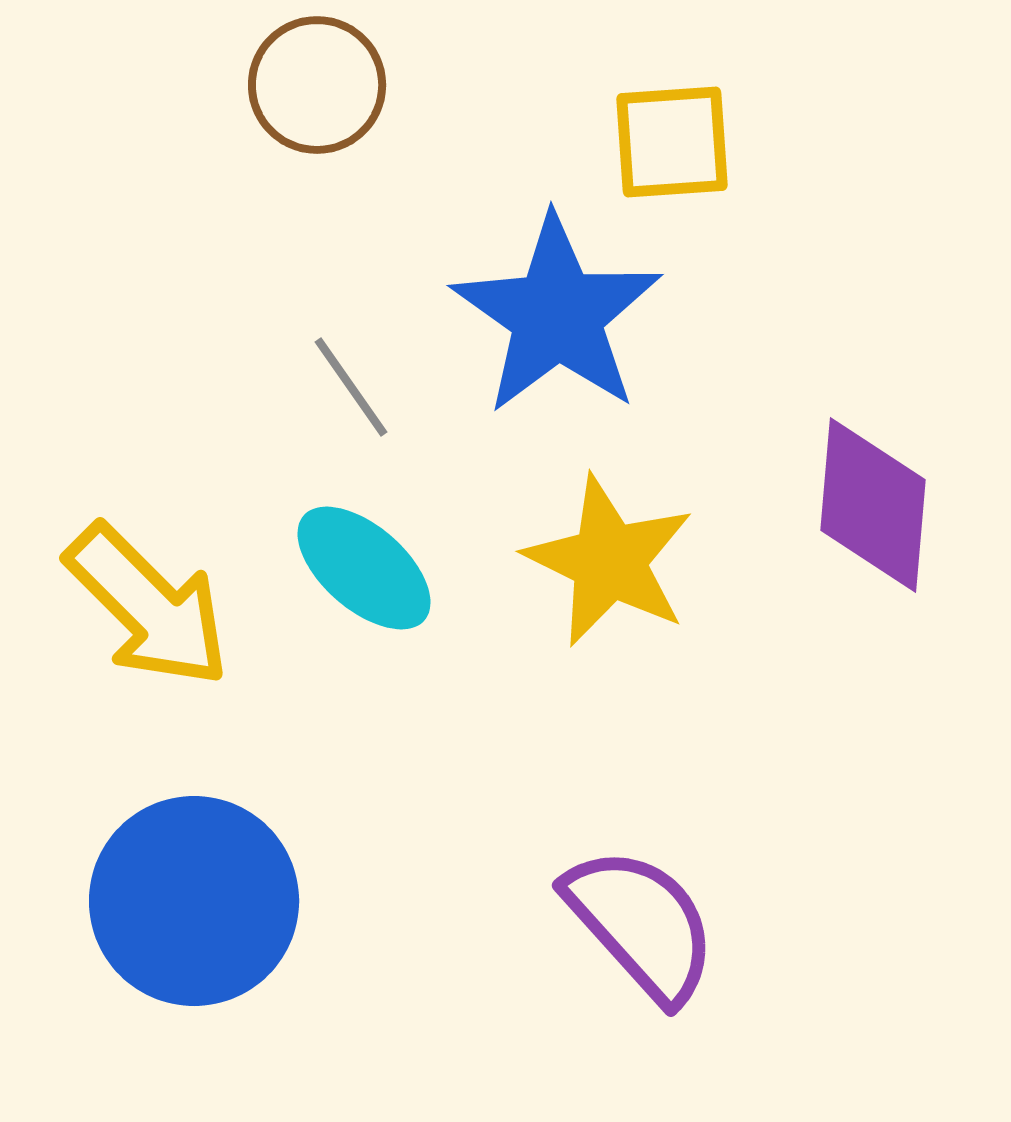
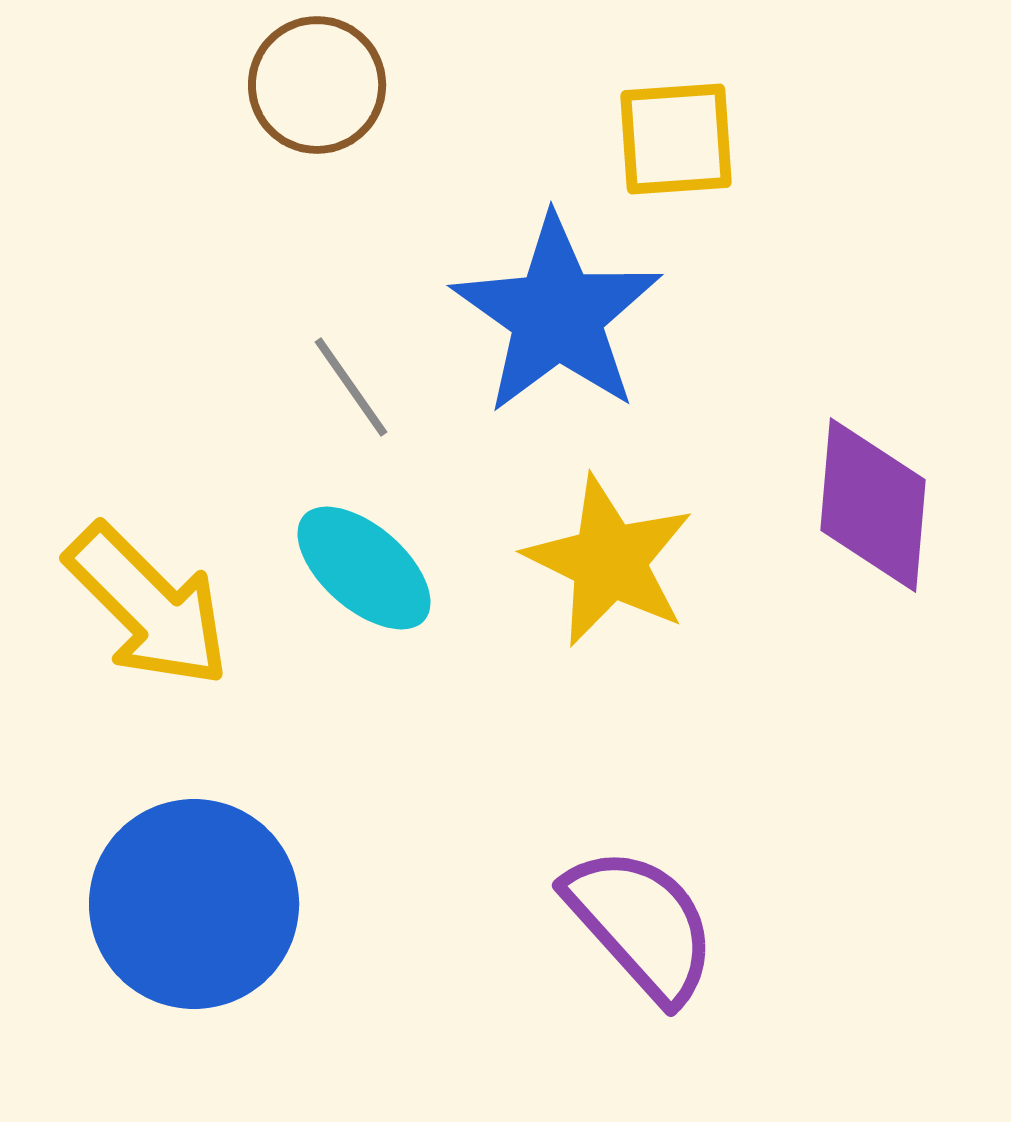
yellow square: moved 4 px right, 3 px up
blue circle: moved 3 px down
